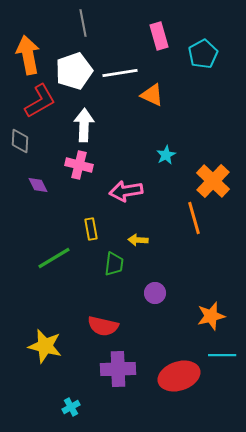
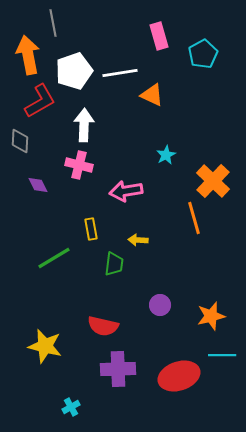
gray line: moved 30 px left
purple circle: moved 5 px right, 12 px down
